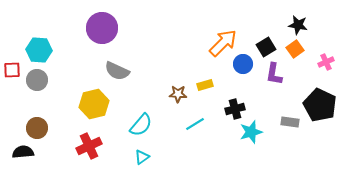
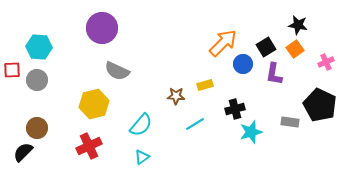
cyan hexagon: moved 3 px up
brown star: moved 2 px left, 2 px down
black semicircle: rotated 40 degrees counterclockwise
